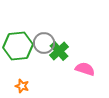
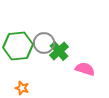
orange star: moved 2 px down
